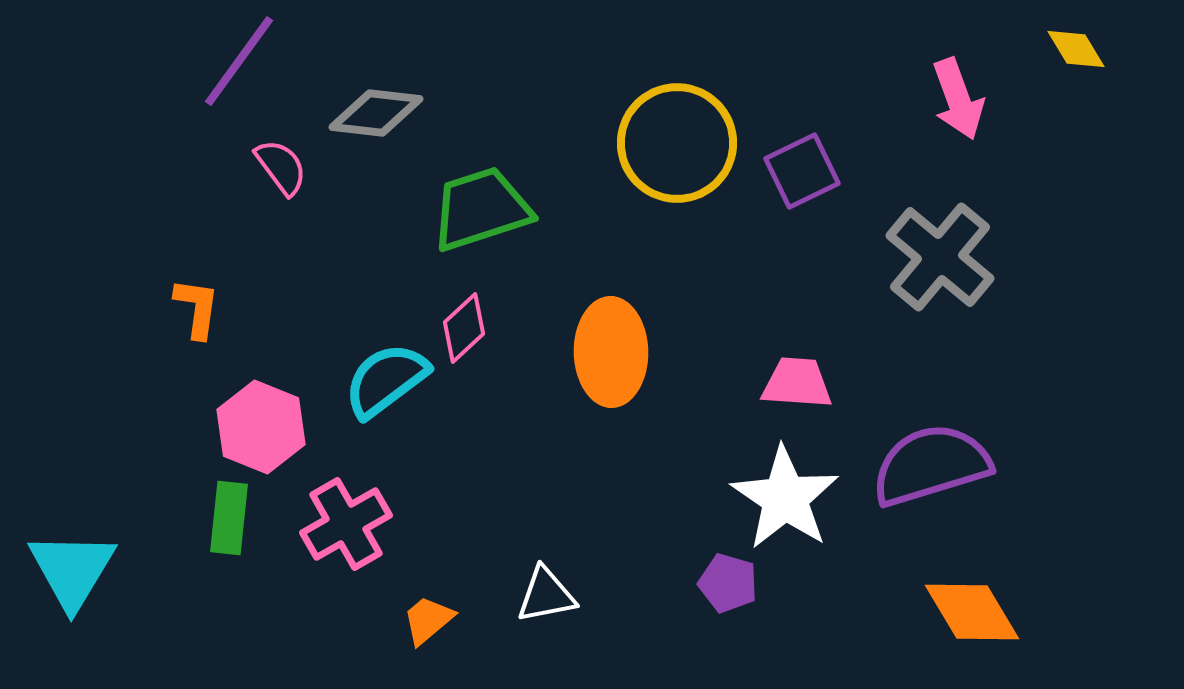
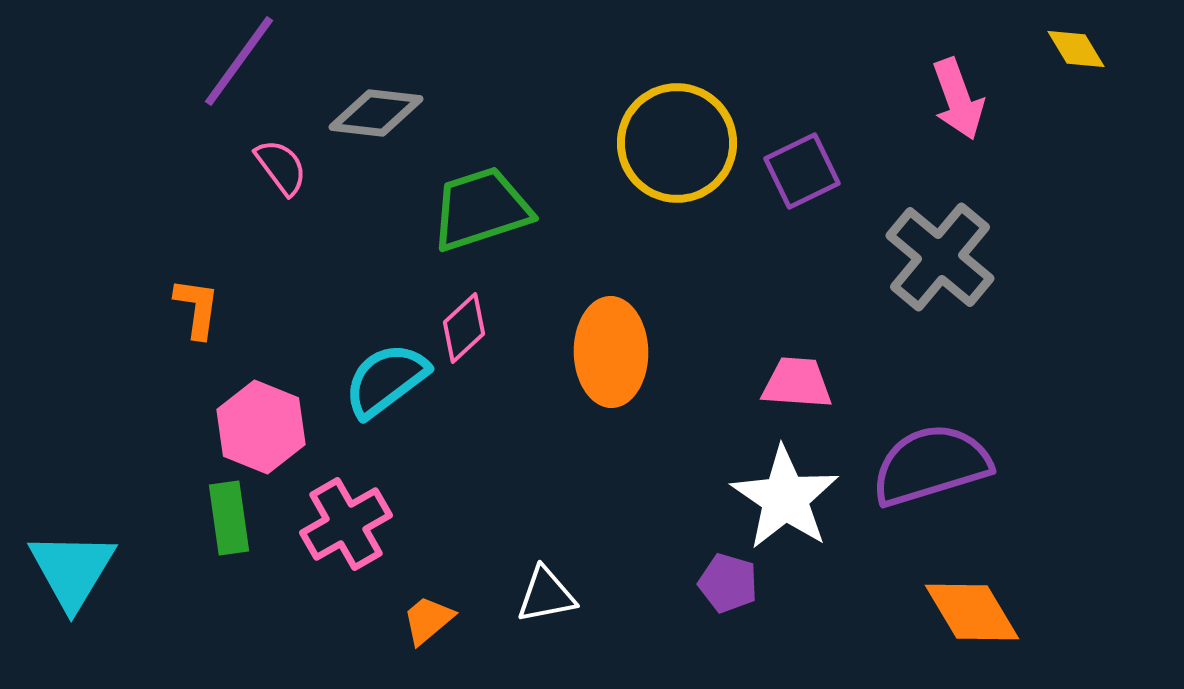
green rectangle: rotated 14 degrees counterclockwise
